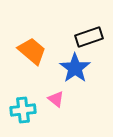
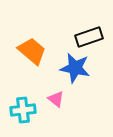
blue star: rotated 24 degrees counterclockwise
